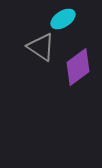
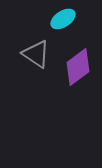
gray triangle: moved 5 px left, 7 px down
